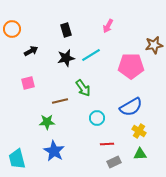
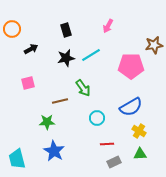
black arrow: moved 2 px up
